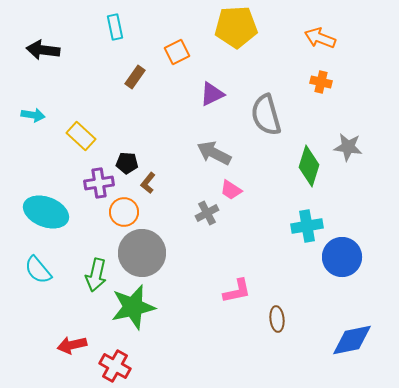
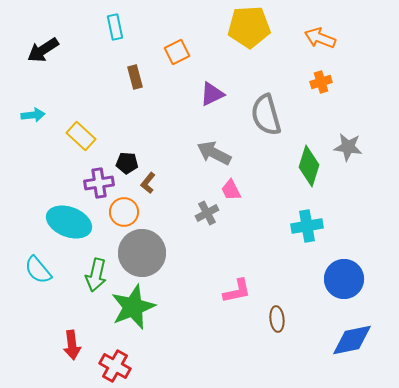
yellow pentagon: moved 13 px right
black arrow: rotated 40 degrees counterclockwise
brown rectangle: rotated 50 degrees counterclockwise
orange cross: rotated 30 degrees counterclockwise
cyan arrow: rotated 15 degrees counterclockwise
pink trapezoid: rotated 30 degrees clockwise
cyan ellipse: moved 23 px right, 10 px down
blue circle: moved 2 px right, 22 px down
green star: rotated 9 degrees counterclockwise
red arrow: rotated 84 degrees counterclockwise
